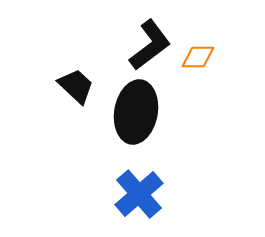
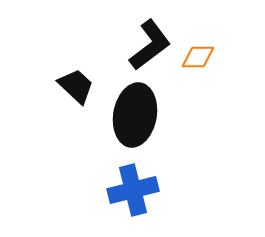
black ellipse: moved 1 px left, 3 px down
blue cross: moved 6 px left, 4 px up; rotated 27 degrees clockwise
